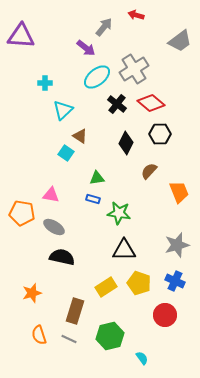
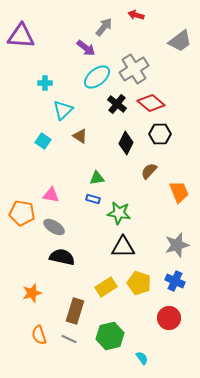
cyan square: moved 23 px left, 12 px up
black triangle: moved 1 px left, 3 px up
red circle: moved 4 px right, 3 px down
